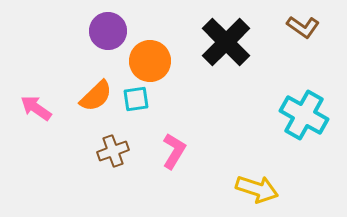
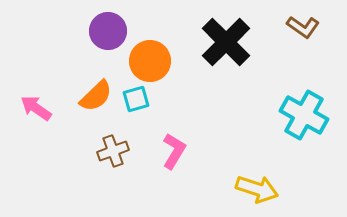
cyan square: rotated 8 degrees counterclockwise
